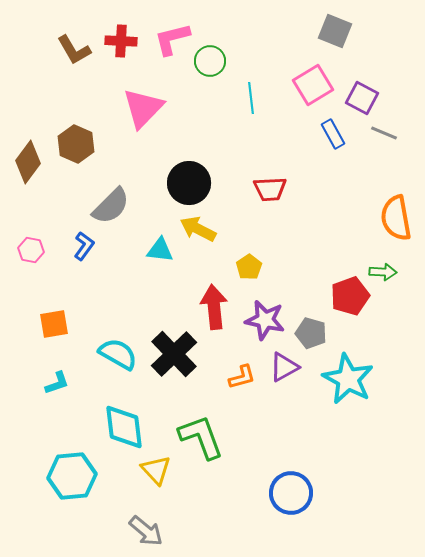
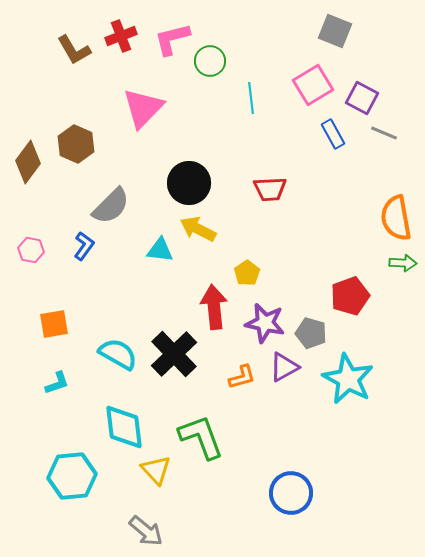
red cross: moved 5 px up; rotated 24 degrees counterclockwise
yellow pentagon: moved 2 px left, 6 px down
green arrow: moved 20 px right, 9 px up
purple star: moved 3 px down
